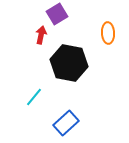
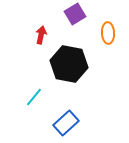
purple square: moved 18 px right
black hexagon: moved 1 px down
